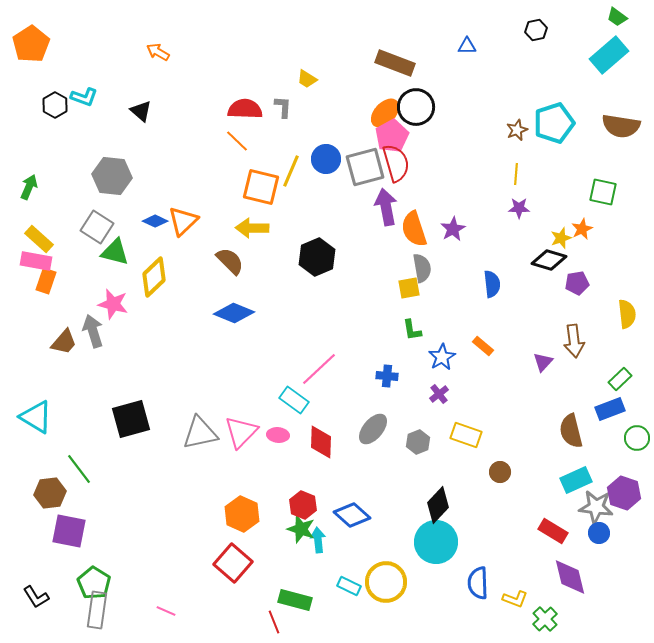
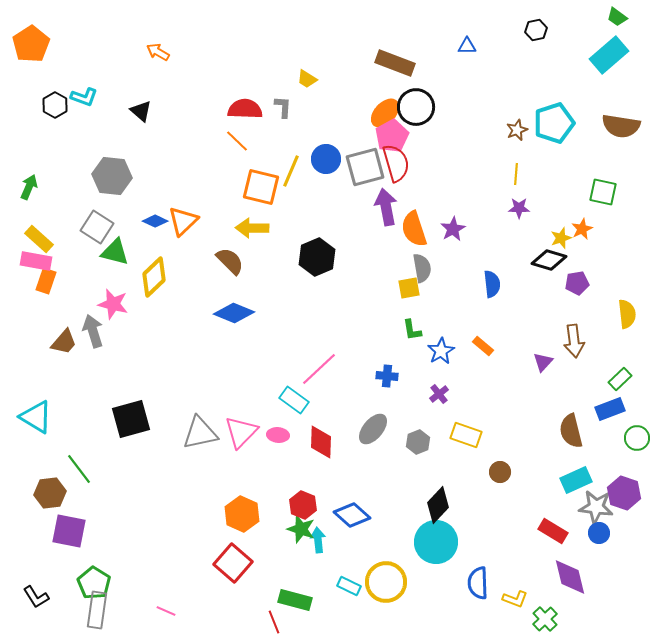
blue star at (442, 357): moved 1 px left, 6 px up
